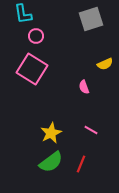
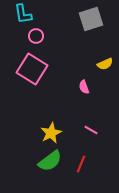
green semicircle: moved 1 px left, 1 px up
